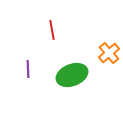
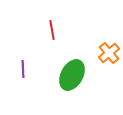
purple line: moved 5 px left
green ellipse: rotated 40 degrees counterclockwise
